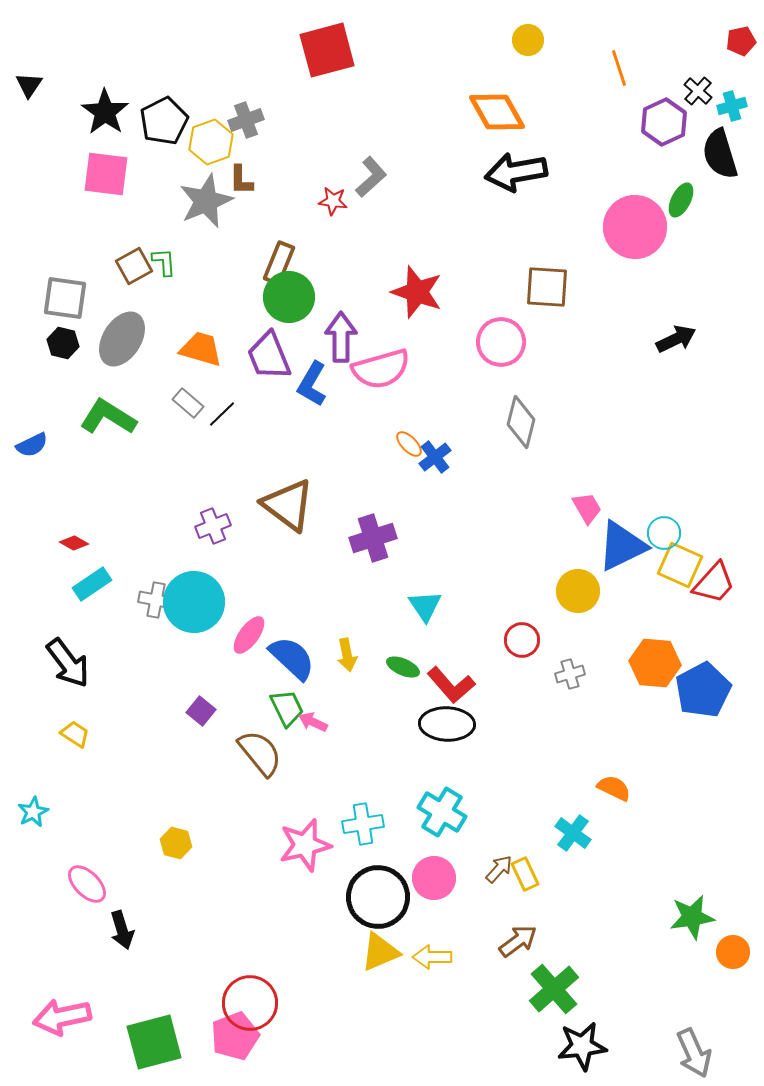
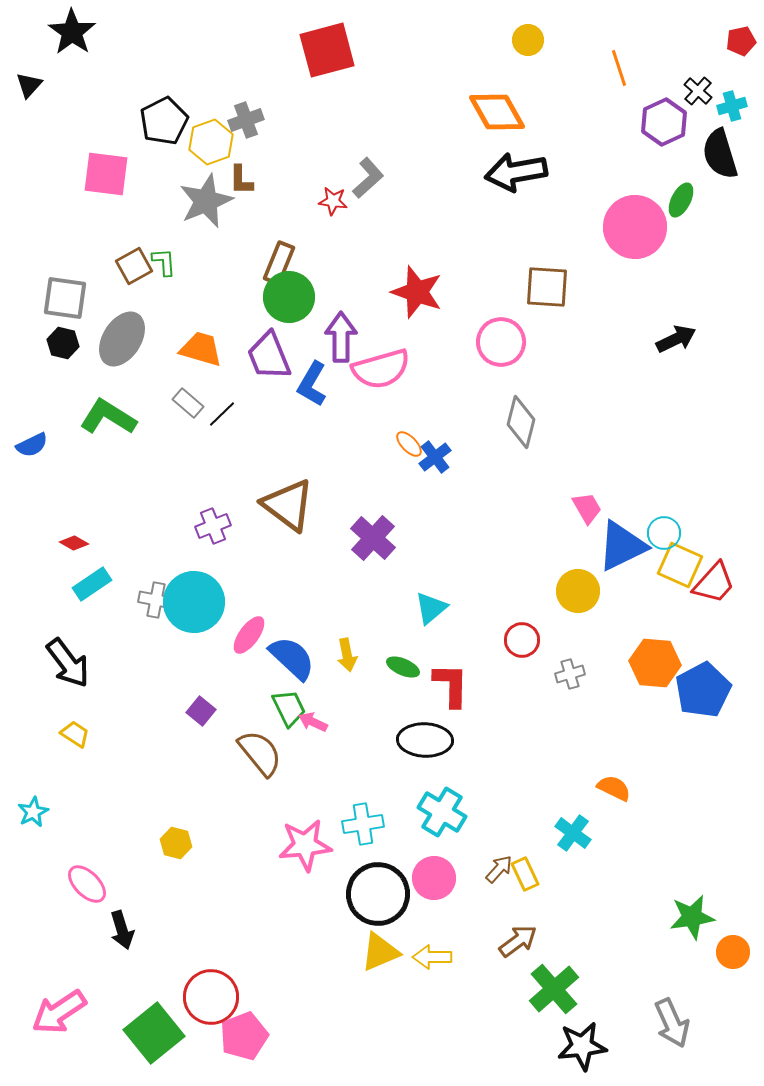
black triangle at (29, 85): rotated 8 degrees clockwise
black star at (105, 112): moved 33 px left, 80 px up
gray L-shape at (371, 177): moved 3 px left, 1 px down
purple cross at (373, 538): rotated 30 degrees counterclockwise
cyan triangle at (425, 606): moved 6 px right, 2 px down; rotated 24 degrees clockwise
red L-shape at (451, 685): rotated 138 degrees counterclockwise
green trapezoid at (287, 708): moved 2 px right
black ellipse at (447, 724): moved 22 px left, 16 px down
pink star at (305, 845): rotated 8 degrees clockwise
black circle at (378, 897): moved 3 px up
red circle at (250, 1003): moved 39 px left, 6 px up
pink arrow at (62, 1017): moved 3 px left, 5 px up; rotated 22 degrees counterclockwise
pink pentagon at (235, 1036): moved 9 px right
green square at (154, 1042): moved 9 px up; rotated 24 degrees counterclockwise
gray arrow at (694, 1053): moved 22 px left, 30 px up
